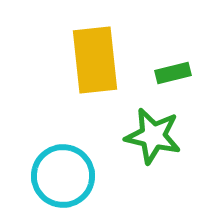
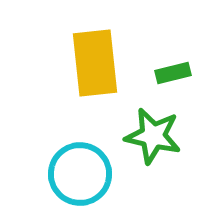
yellow rectangle: moved 3 px down
cyan circle: moved 17 px right, 2 px up
